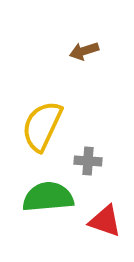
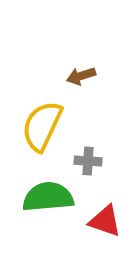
brown arrow: moved 3 px left, 25 px down
